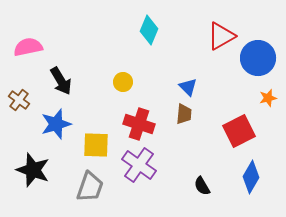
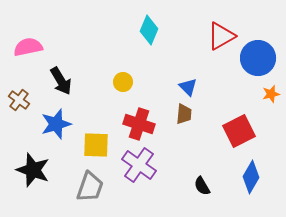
orange star: moved 3 px right, 4 px up
